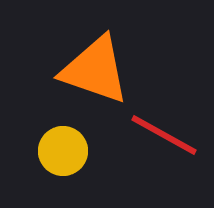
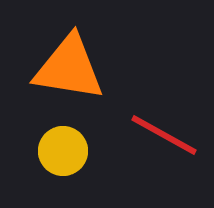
orange triangle: moved 26 px left, 2 px up; rotated 10 degrees counterclockwise
